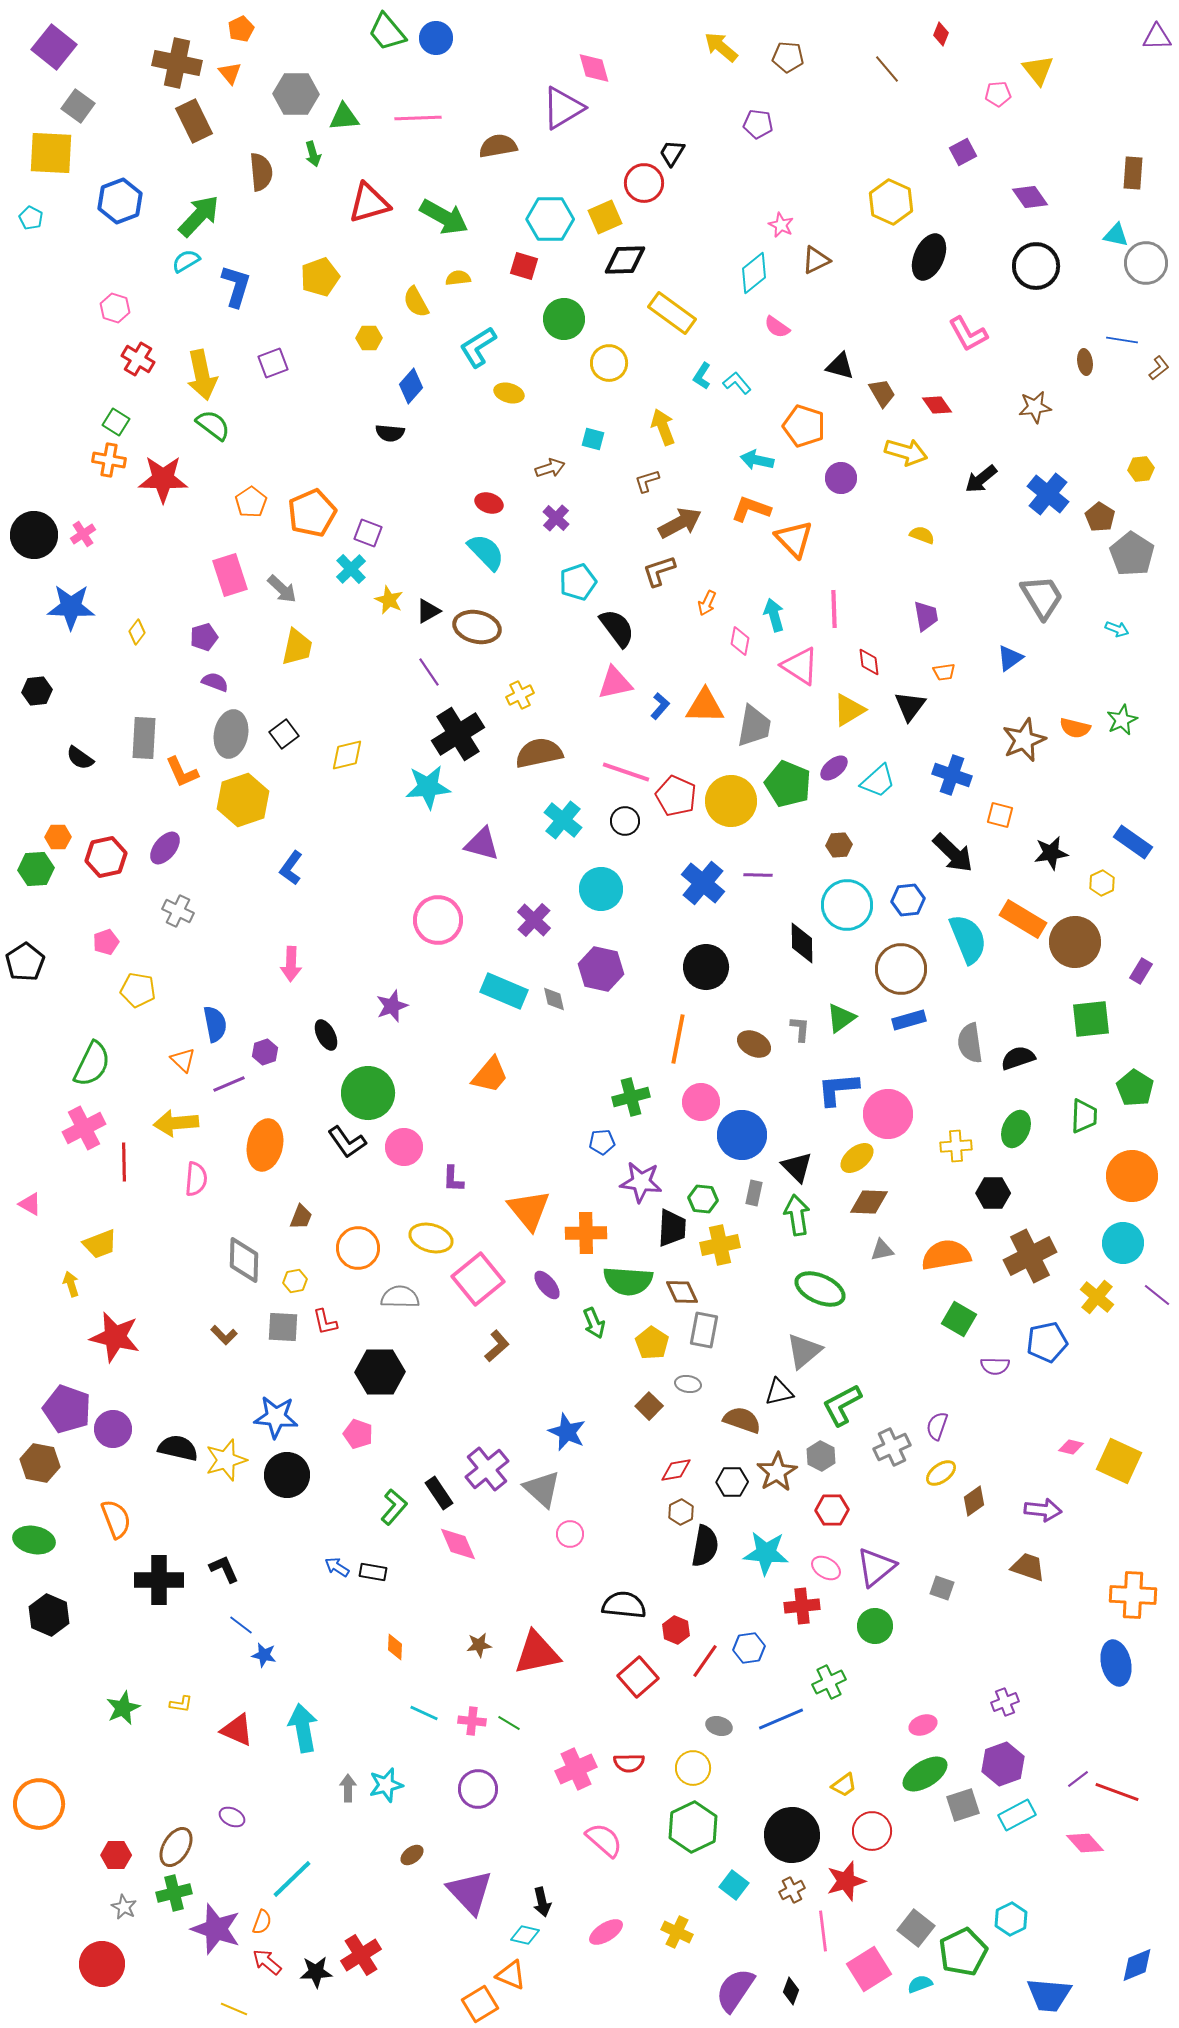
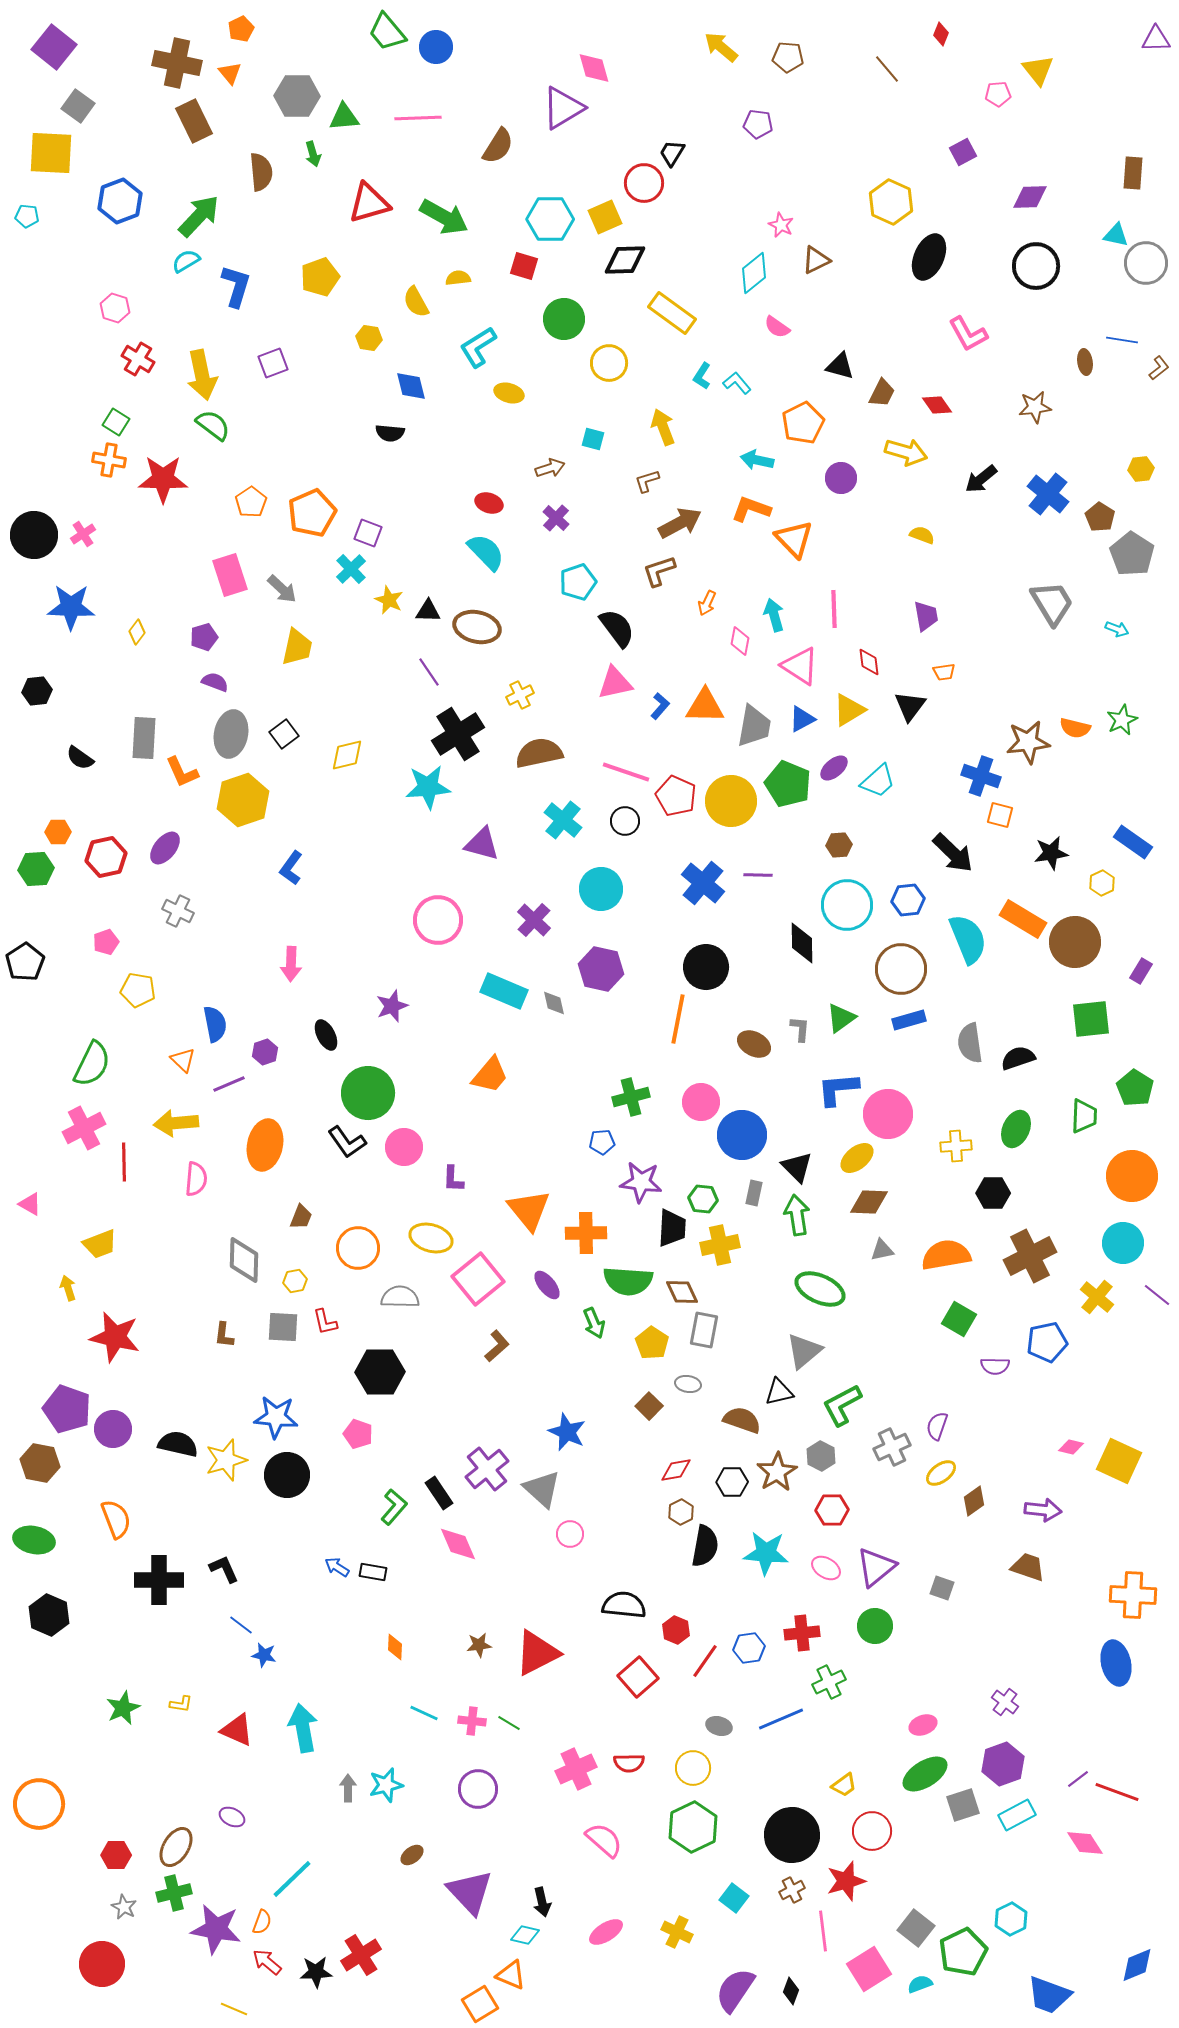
purple triangle at (1157, 37): moved 1 px left, 2 px down
blue circle at (436, 38): moved 9 px down
gray hexagon at (296, 94): moved 1 px right, 2 px down
brown semicircle at (498, 146): rotated 132 degrees clockwise
purple diamond at (1030, 197): rotated 57 degrees counterclockwise
cyan pentagon at (31, 218): moved 4 px left, 2 px up; rotated 20 degrees counterclockwise
yellow hexagon at (369, 338): rotated 10 degrees clockwise
blue diamond at (411, 386): rotated 56 degrees counterclockwise
brown trapezoid at (882, 393): rotated 56 degrees clockwise
orange pentagon at (804, 426): moved 1 px left, 3 px up; rotated 27 degrees clockwise
gray trapezoid at (1042, 597): moved 10 px right, 6 px down
black triangle at (428, 611): rotated 32 degrees clockwise
blue triangle at (1010, 658): moved 208 px left, 61 px down; rotated 8 degrees clockwise
brown star at (1024, 740): moved 4 px right, 2 px down; rotated 15 degrees clockwise
blue cross at (952, 775): moved 29 px right, 1 px down
orange hexagon at (58, 837): moved 5 px up
gray diamond at (554, 999): moved 4 px down
orange line at (678, 1039): moved 20 px up
yellow arrow at (71, 1284): moved 3 px left, 4 px down
brown L-shape at (224, 1335): rotated 52 degrees clockwise
black semicircle at (178, 1448): moved 4 px up
red cross at (802, 1606): moved 27 px down
red triangle at (537, 1653): rotated 15 degrees counterclockwise
purple cross at (1005, 1702): rotated 32 degrees counterclockwise
pink diamond at (1085, 1843): rotated 9 degrees clockwise
cyan square at (734, 1885): moved 13 px down
purple star at (216, 1929): rotated 9 degrees counterclockwise
blue trapezoid at (1049, 1995): rotated 15 degrees clockwise
